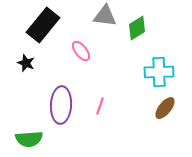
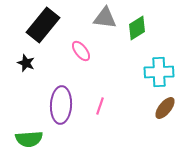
gray triangle: moved 2 px down
